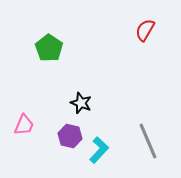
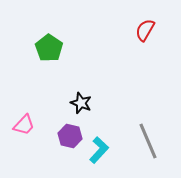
pink trapezoid: rotated 20 degrees clockwise
